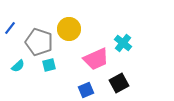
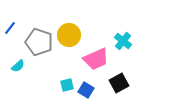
yellow circle: moved 6 px down
cyan cross: moved 2 px up
cyan square: moved 18 px right, 20 px down
blue square: rotated 35 degrees counterclockwise
